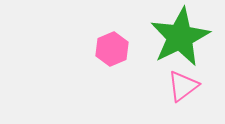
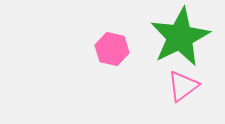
pink hexagon: rotated 24 degrees counterclockwise
